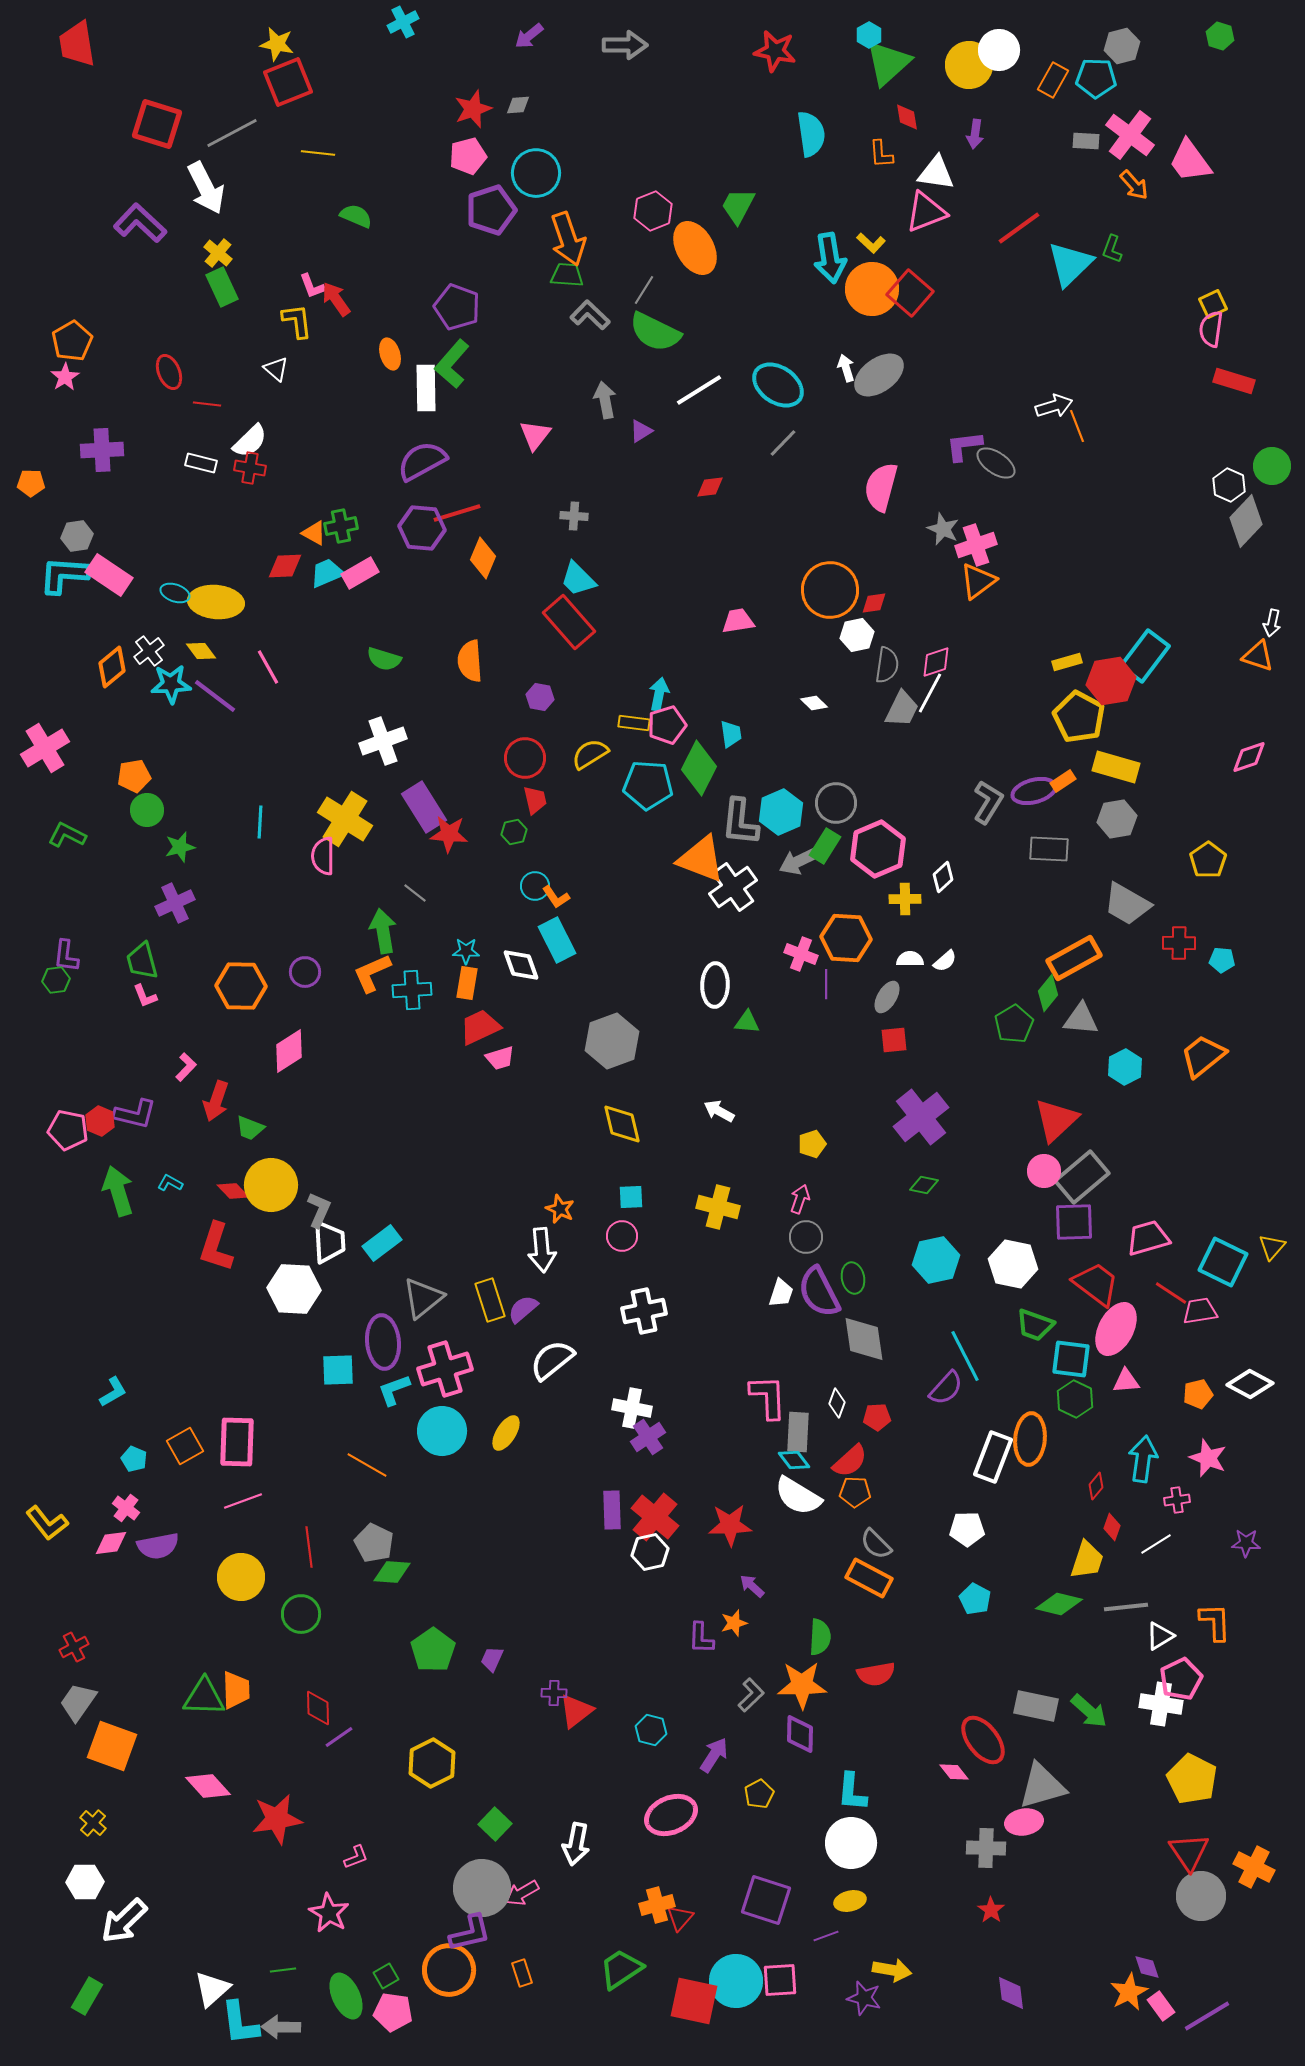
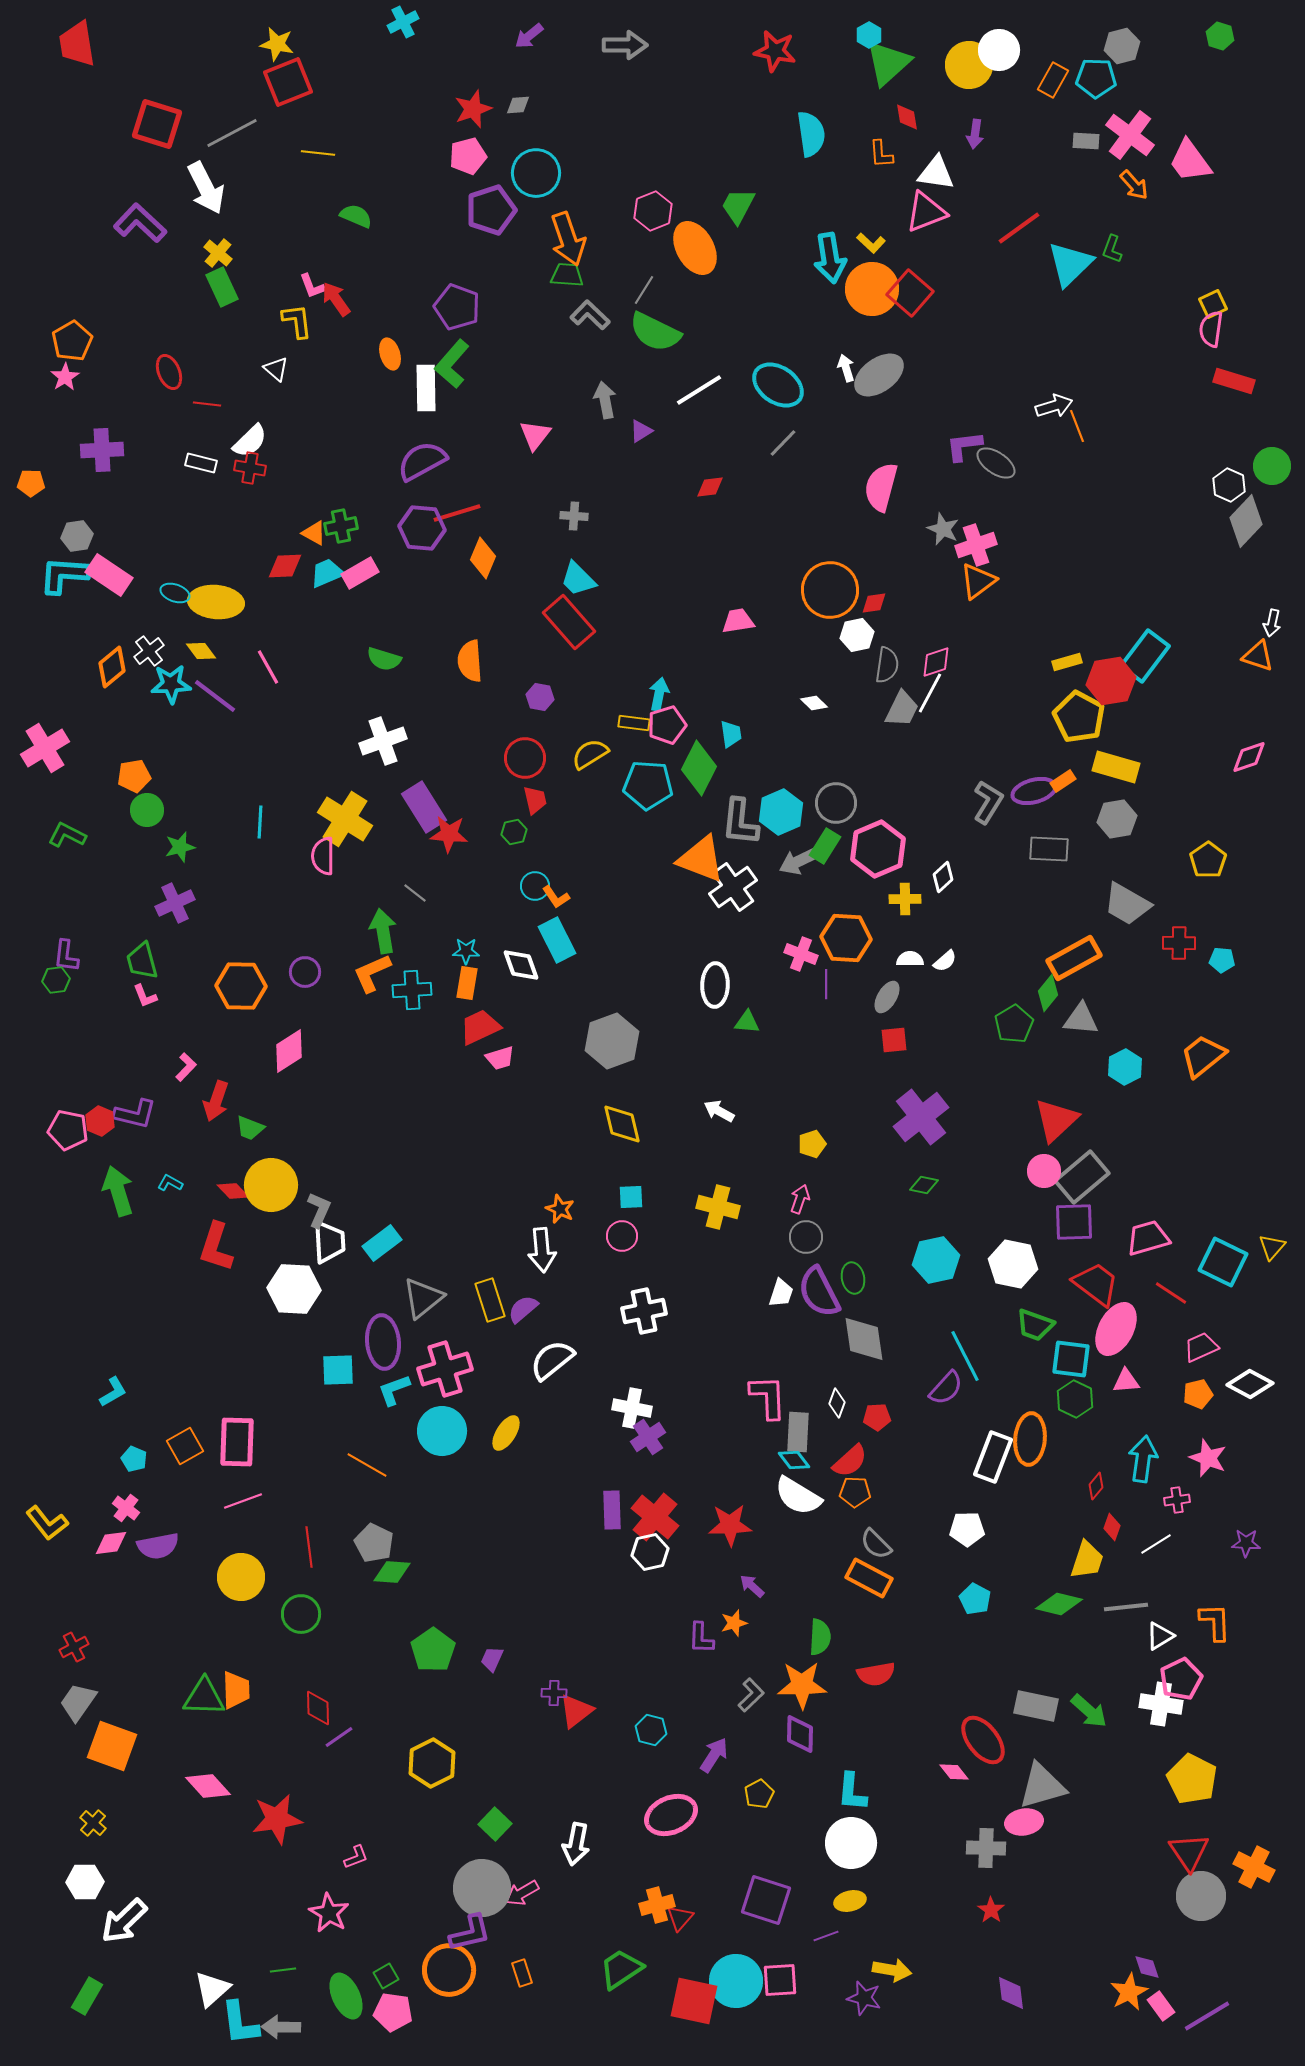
pink trapezoid at (1200, 1311): moved 1 px right, 36 px down; rotated 15 degrees counterclockwise
